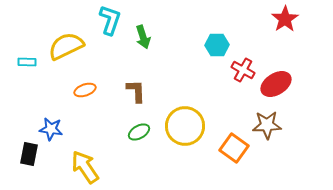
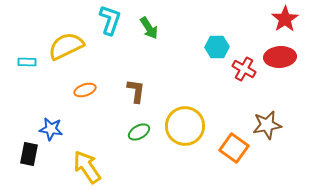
green arrow: moved 6 px right, 9 px up; rotated 15 degrees counterclockwise
cyan hexagon: moved 2 px down
red cross: moved 1 px right, 1 px up
red ellipse: moved 4 px right, 27 px up; rotated 28 degrees clockwise
brown L-shape: rotated 10 degrees clockwise
brown star: rotated 8 degrees counterclockwise
yellow arrow: moved 2 px right
